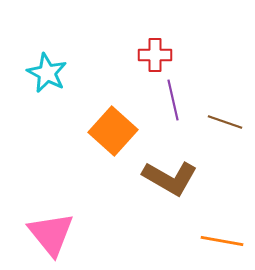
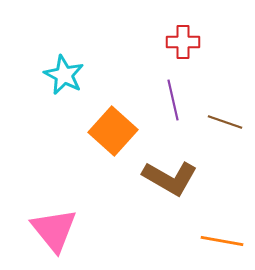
red cross: moved 28 px right, 13 px up
cyan star: moved 17 px right, 2 px down
pink triangle: moved 3 px right, 4 px up
